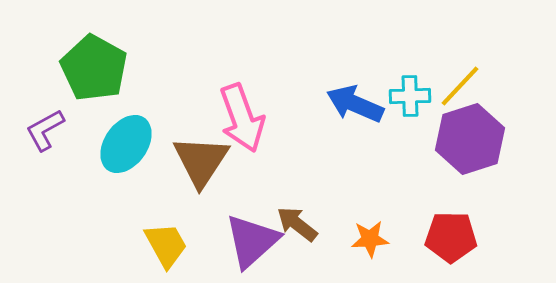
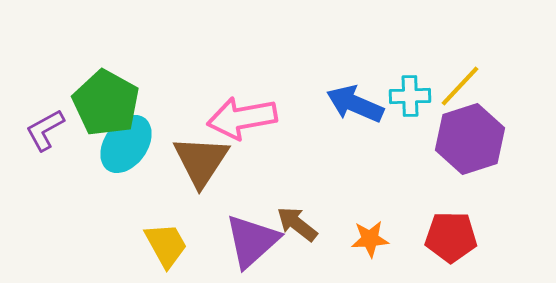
green pentagon: moved 12 px right, 35 px down
pink arrow: rotated 100 degrees clockwise
